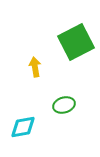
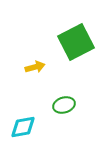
yellow arrow: rotated 84 degrees clockwise
